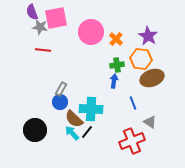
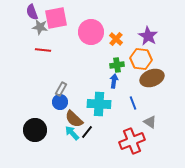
cyan cross: moved 8 px right, 5 px up
